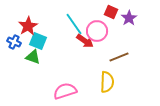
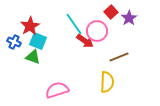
red square: rotated 24 degrees clockwise
red star: moved 2 px right
pink semicircle: moved 8 px left, 1 px up
